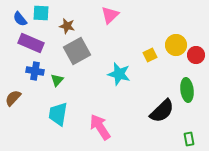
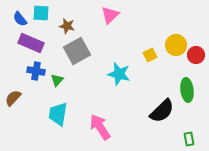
blue cross: moved 1 px right
